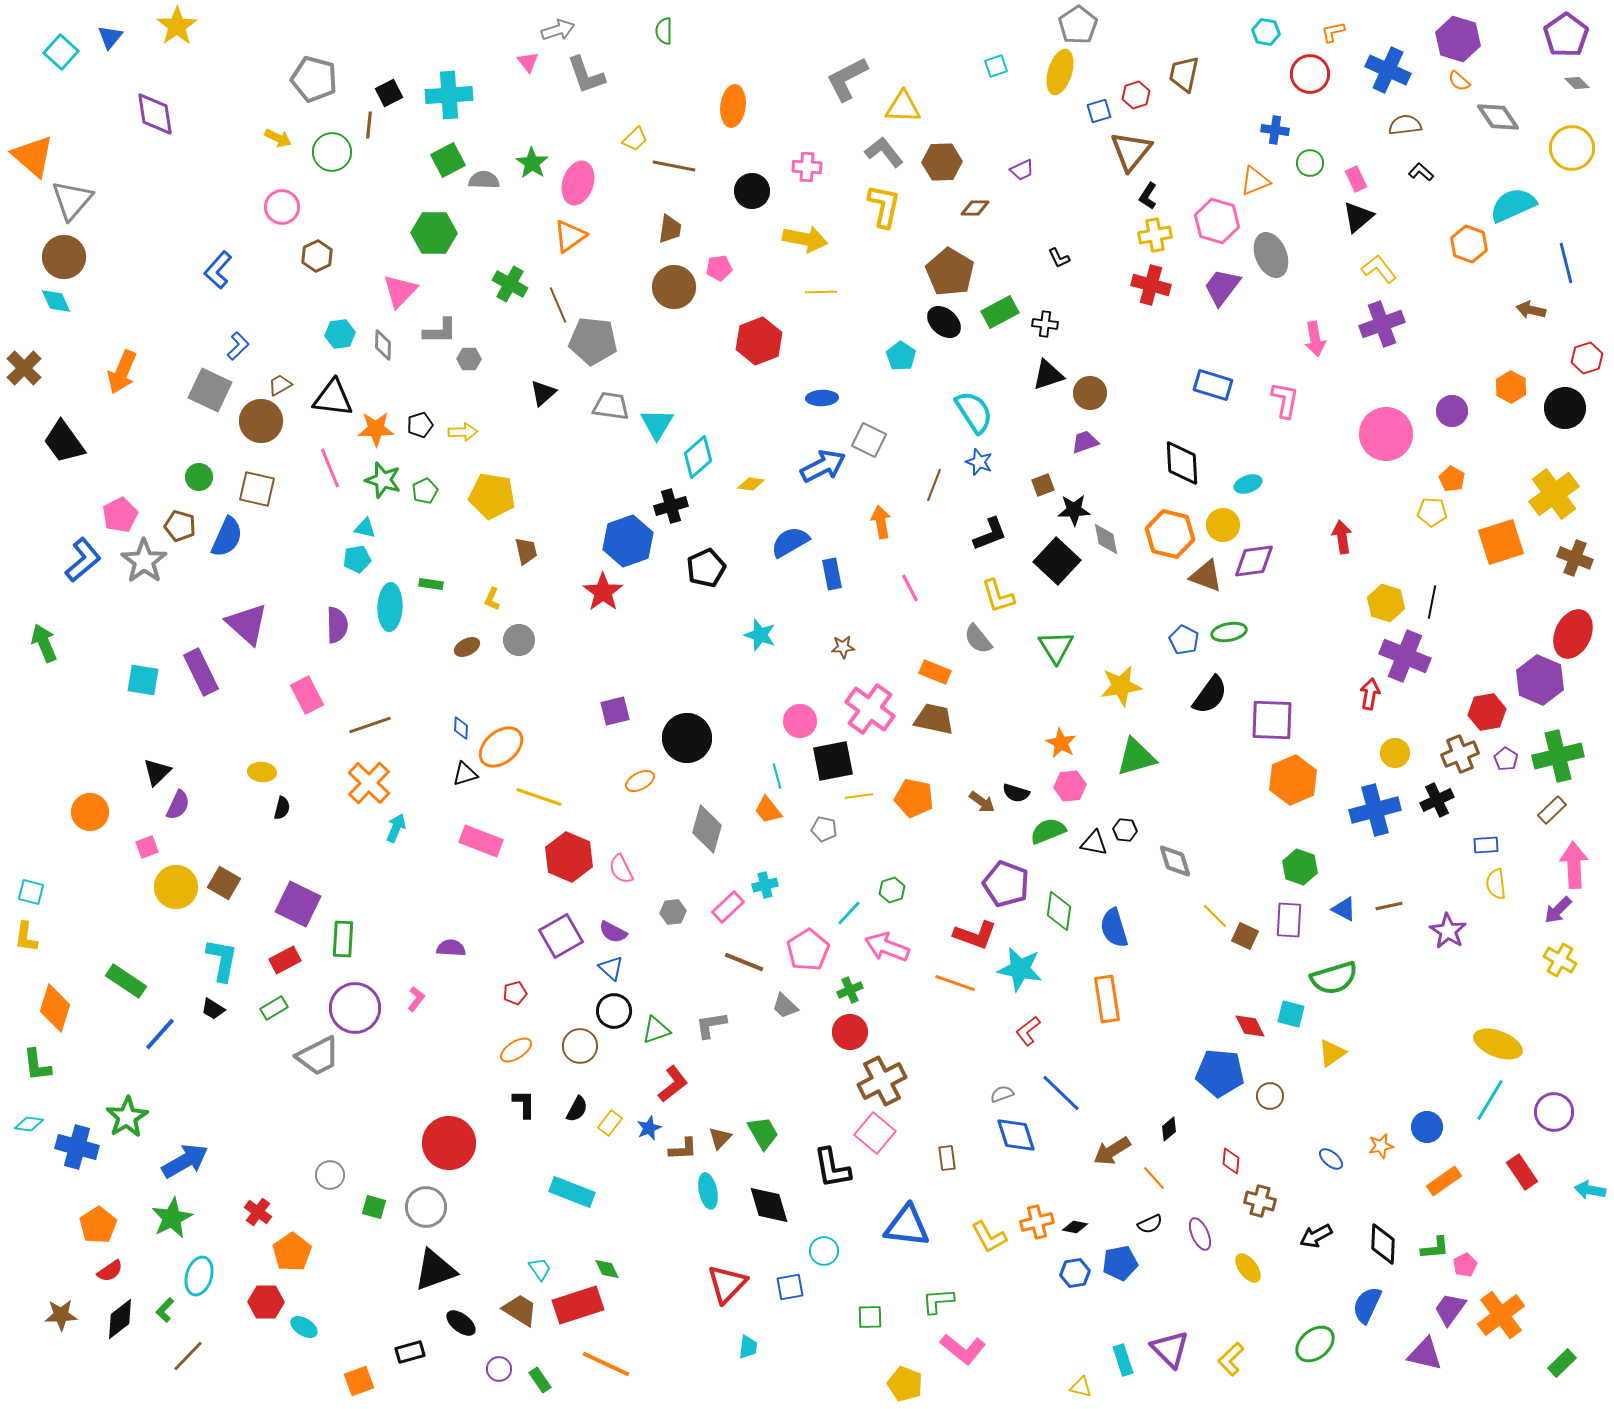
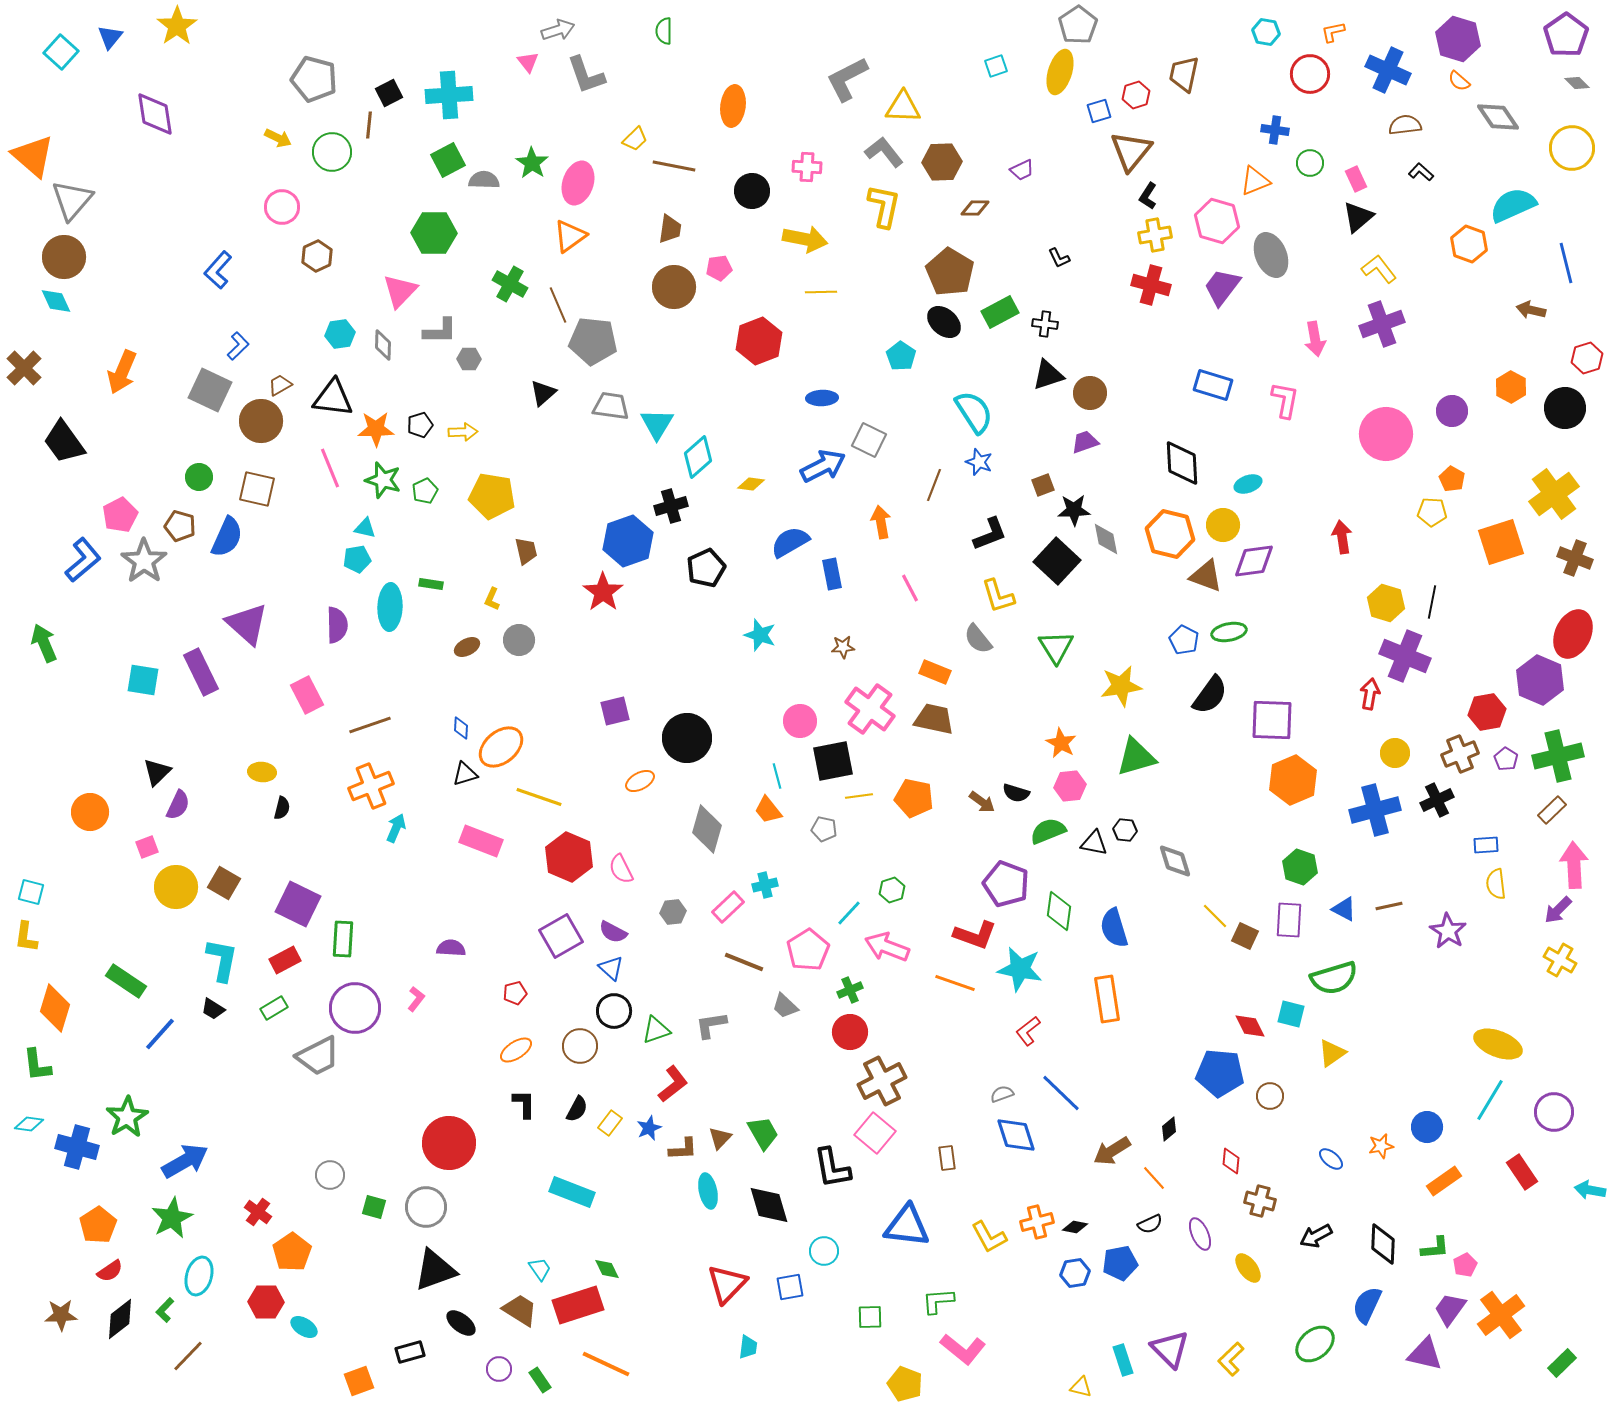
orange cross at (369, 783): moved 2 px right, 3 px down; rotated 24 degrees clockwise
